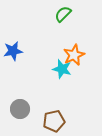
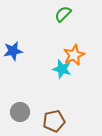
gray circle: moved 3 px down
